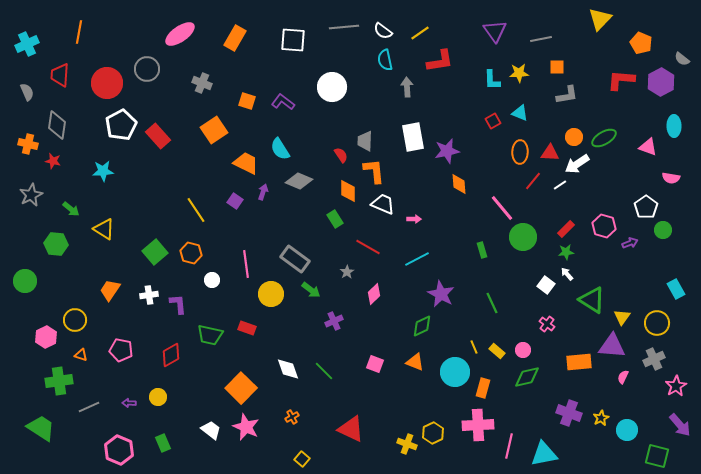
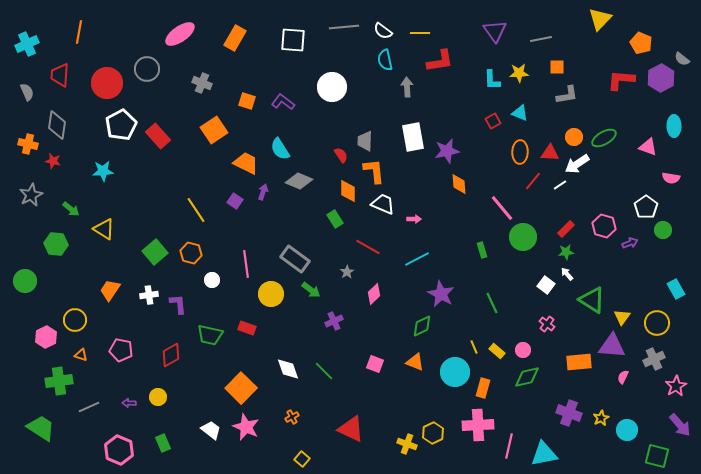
yellow line at (420, 33): rotated 36 degrees clockwise
purple hexagon at (661, 82): moved 4 px up
